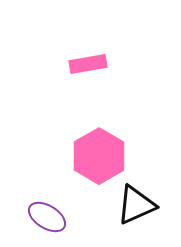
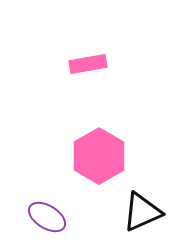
black triangle: moved 6 px right, 7 px down
